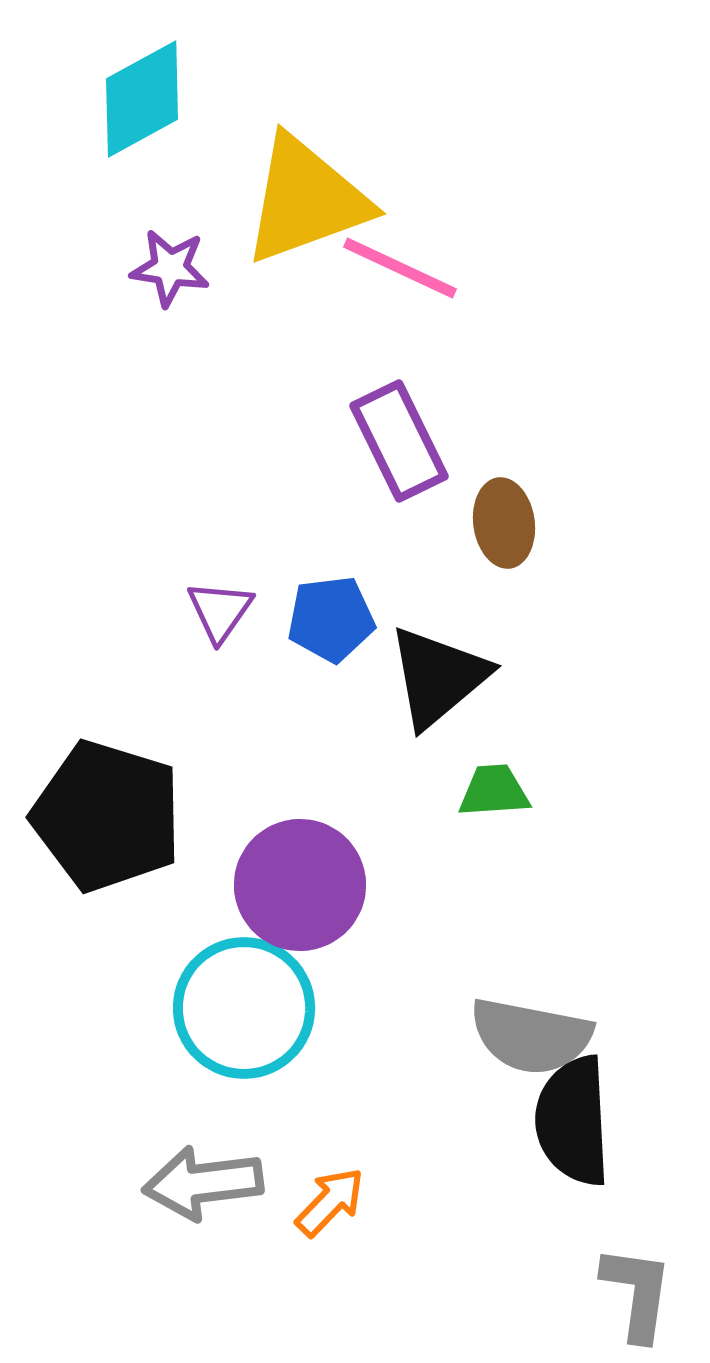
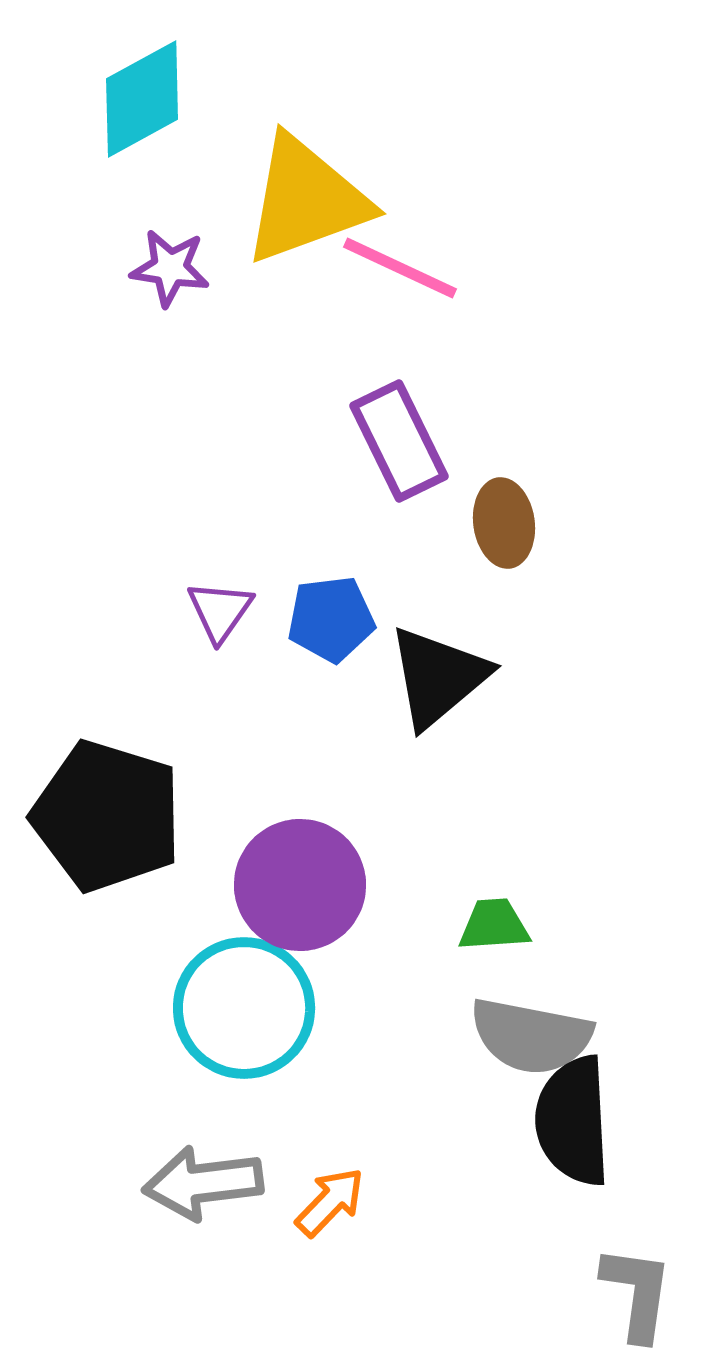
green trapezoid: moved 134 px down
